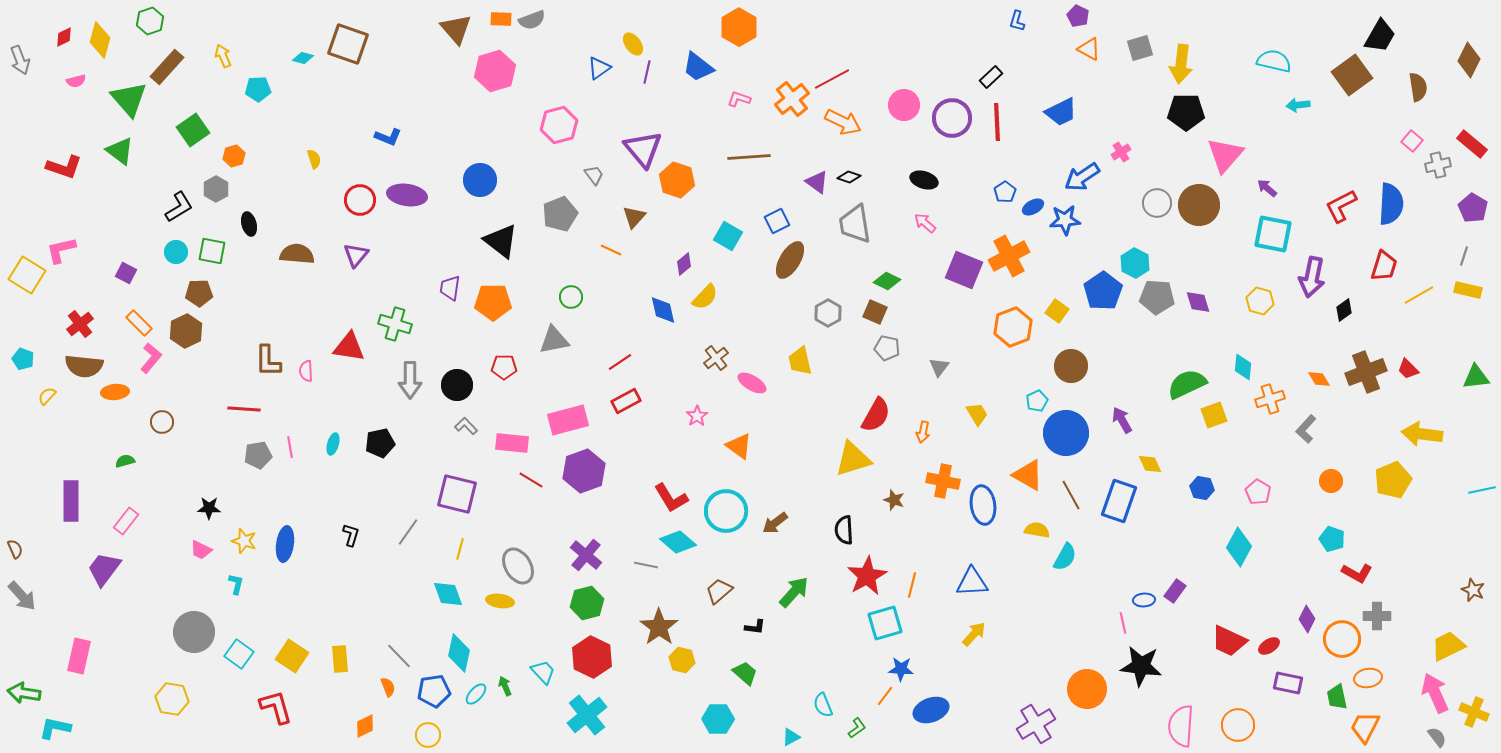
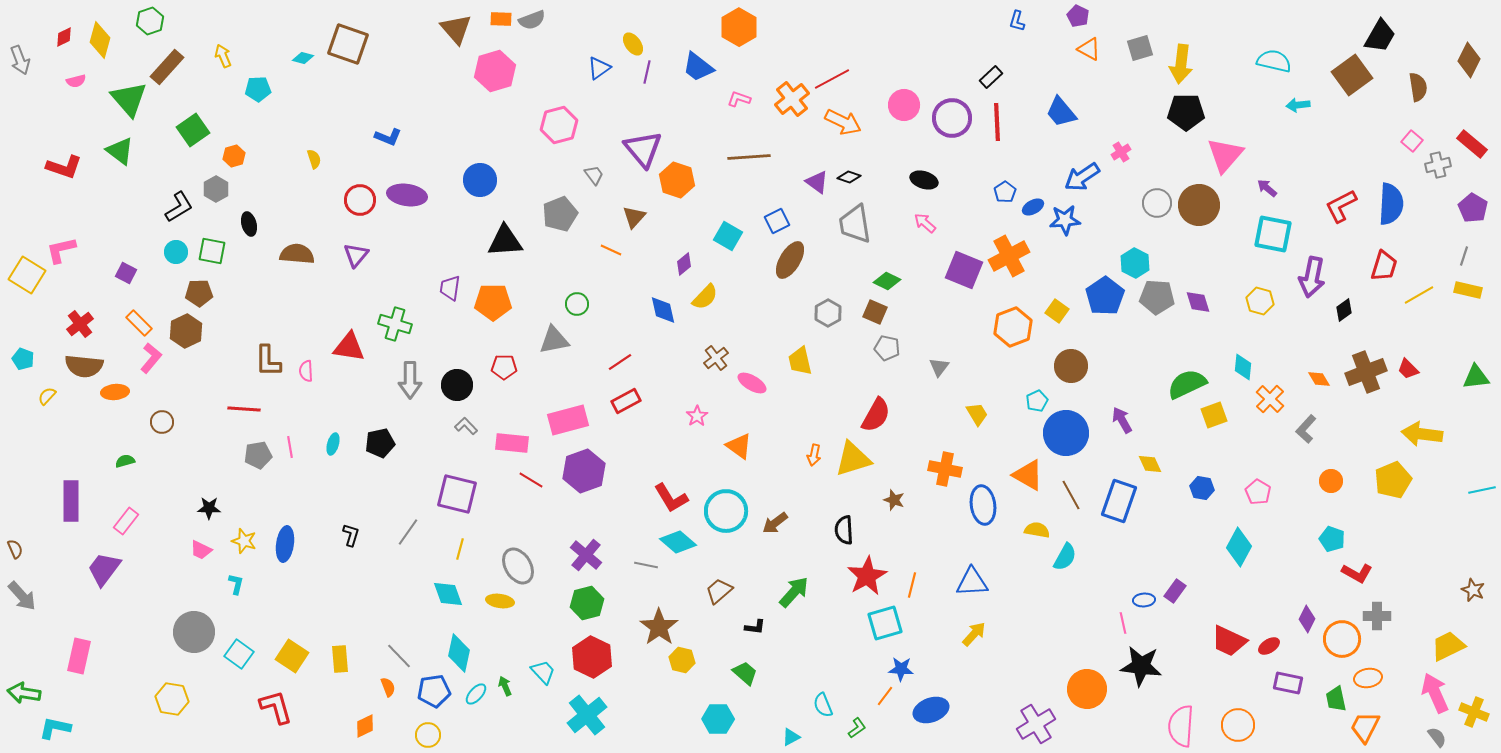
blue trapezoid at (1061, 112): rotated 76 degrees clockwise
black triangle at (501, 241): moved 4 px right; rotated 42 degrees counterclockwise
blue pentagon at (1103, 291): moved 2 px right, 5 px down
green circle at (571, 297): moved 6 px right, 7 px down
orange cross at (1270, 399): rotated 28 degrees counterclockwise
orange arrow at (923, 432): moved 109 px left, 23 px down
orange cross at (943, 481): moved 2 px right, 12 px up
green trapezoid at (1337, 697): moved 1 px left, 2 px down
